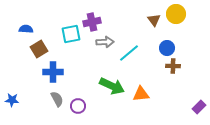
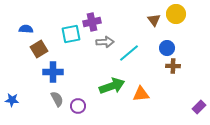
green arrow: rotated 45 degrees counterclockwise
